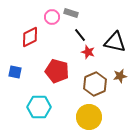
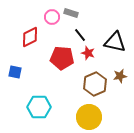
red star: moved 1 px down
red pentagon: moved 5 px right, 13 px up; rotated 10 degrees counterclockwise
